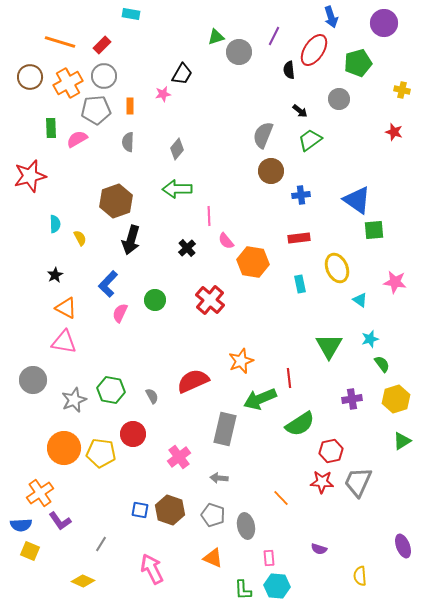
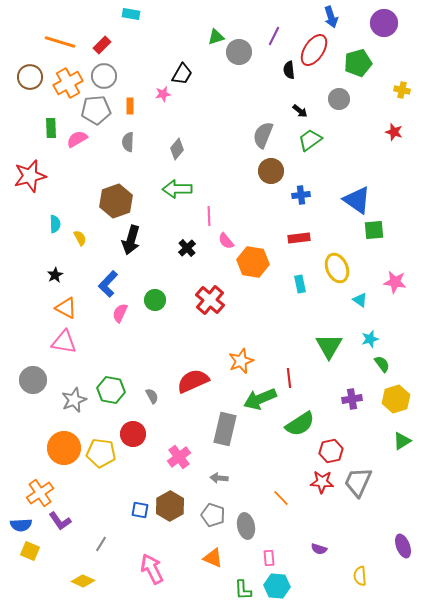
brown hexagon at (170, 510): moved 4 px up; rotated 12 degrees clockwise
